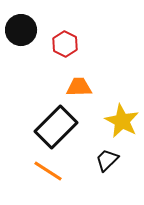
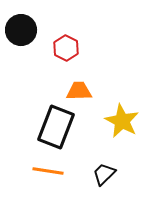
red hexagon: moved 1 px right, 4 px down
orange trapezoid: moved 4 px down
black rectangle: rotated 24 degrees counterclockwise
black trapezoid: moved 3 px left, 14 px down
orange line: rotated 24 degrees counterclockwise
